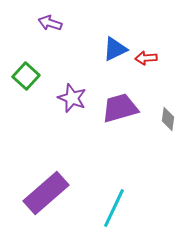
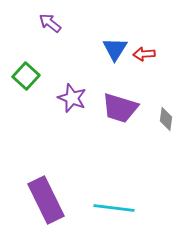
purple arrow: rotated 20 degrees clockwise
blue triangle: rotated 32 degrees counterclockwise
red arrow: moved 2 px left, 4 px up
purple trapezoid: rotated 147 degrees counterclockwise
gray diamond: moved 2 px left
purple rectangle: moved 7 px down; rotated 75 degrees counterclockwise
cyan line: rotated 72 degrees clockwise
